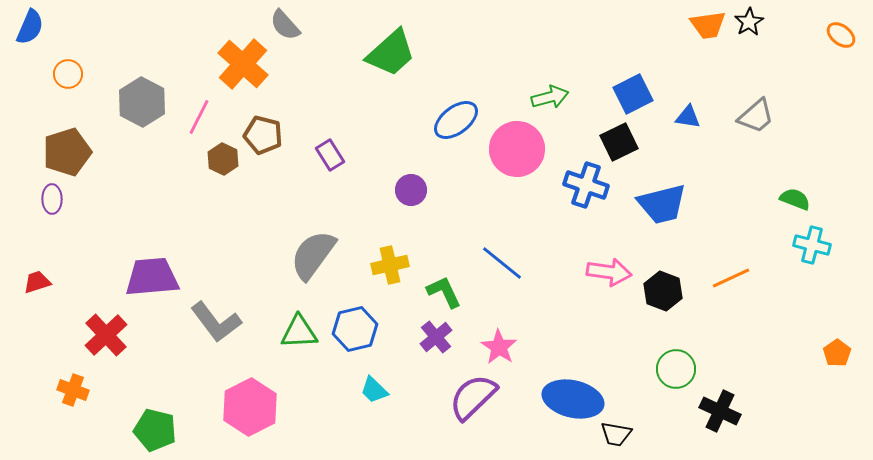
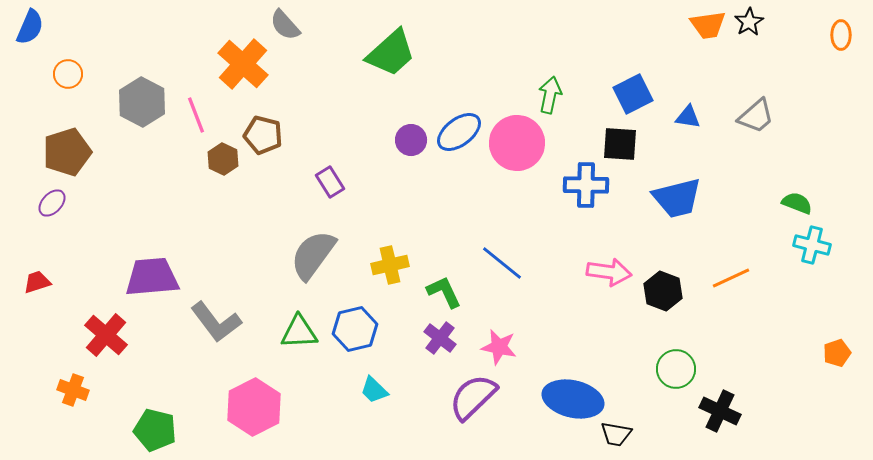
orange ellipse at (841, 35): rotated 52 degrees clockwise
green arrow at (550, 97): moved 2 px up; rotated 63 degrees counterclockwise
pink line at (199, 117): moved 3 px left, 2 px up; rotated 48 degrees counterclockwise
blue ellipse at (456, 120): moved 3 px right, 12 px down
black square at (619, 142): moved 1 px right, 2 px down; rotated 30 degrees clockwise
pink circle at (517, 149): moved 6 px up
purple rectangle at (330, 155): moved 27 px down
blue cross at (586, 185): rotated 18 degrees counterclockwise
purple circle at (411, 190): moved 50 px up
purple ellipse at (52, 199): moved 4 px down; rotated 44 degrees clockwise
green semicircle at (795, 199): moved 2 px right, 4 px down
blue trapezoid at (662, 204): moved 15 px right, 6 px up
red cross at (106, 335): rotated 6 degrees counterclockwise
purple cross at (436, 337): moved 4 px right, 1 px down; rotated 12 degrees counterclockwise
pink star at (499, 347): rotated 21 degrees counterclockwise
orange pentagon at (837, 353): rotated 16 degrees clockwise
pink hexagon at (250, 407): moved 4 px right
